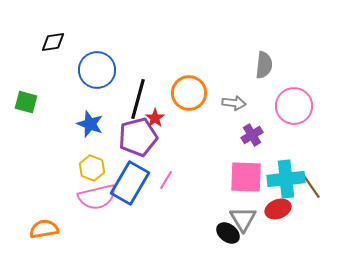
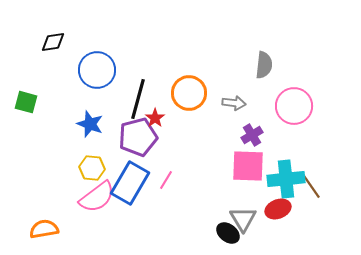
yellow hexagon: rotated 15 degrees counterclockwise
pink square: moved 2 px right, 11 px up
pink semicircle: rotated 24 degrees counterclockwise
